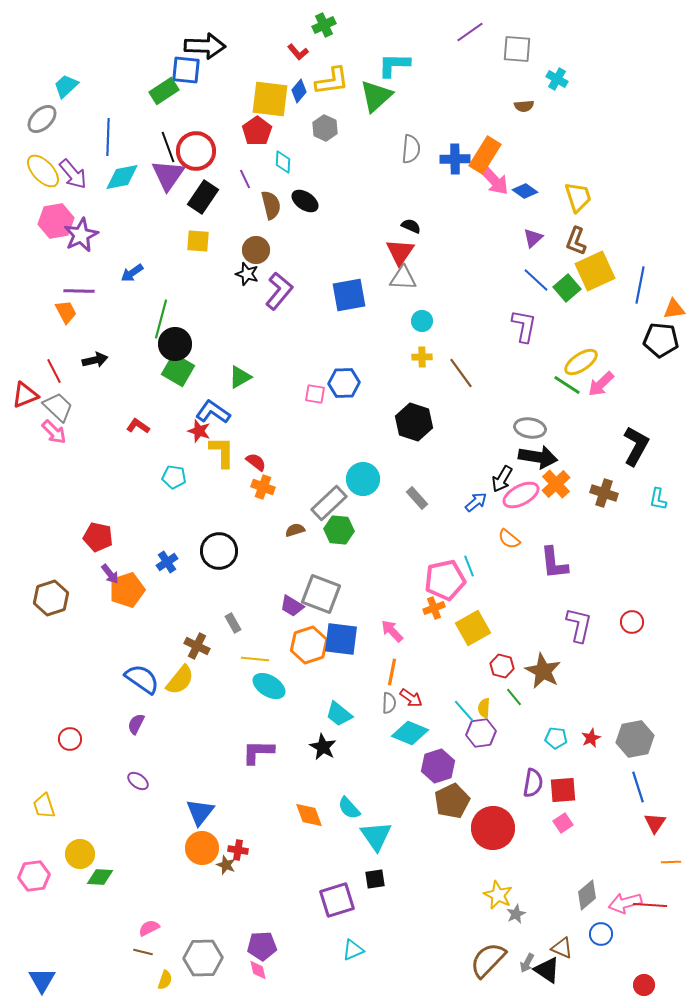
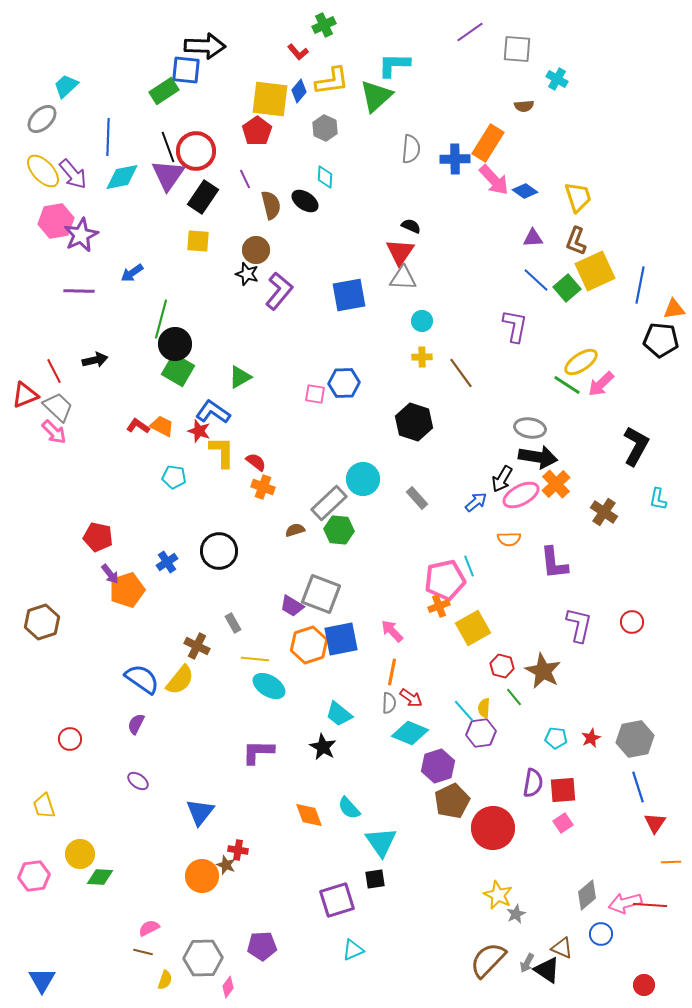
orange rectangle at (485, 155): moved 3 px right, 12 px up
cyan diamond at (283, 162): moved 42 px right, 15 px down
purple triangle at (533, 238): rotated 40 degrees clockwise
orange trapezoid at (66, 312): moved 96 px right, 114 px down; rotated 35 degrees counterclockwise
purple L-shape at (524, 326): moved 9 px left
brown cross at (604, 493): moved 19 px down; rotated 16 degrees clockwise
orange semicircle at (509, 539): rotated 40 degrees counterclockwise
brown hexagon at (51, 598): moved 9 px left, 24 px down
orange cross at (434, 608): moved 5 px right, 2 px up
blue square at (341, 639): rotated 18 degrees counterclockwise
cyan triangle at (376, 836): moved 5 px right, 6 px down
orange circle at (202, 848): moved 28 px down
pink diamond at (258, 970): moved 30 px left, 17 px down; rotated 50 degrees clockwise
